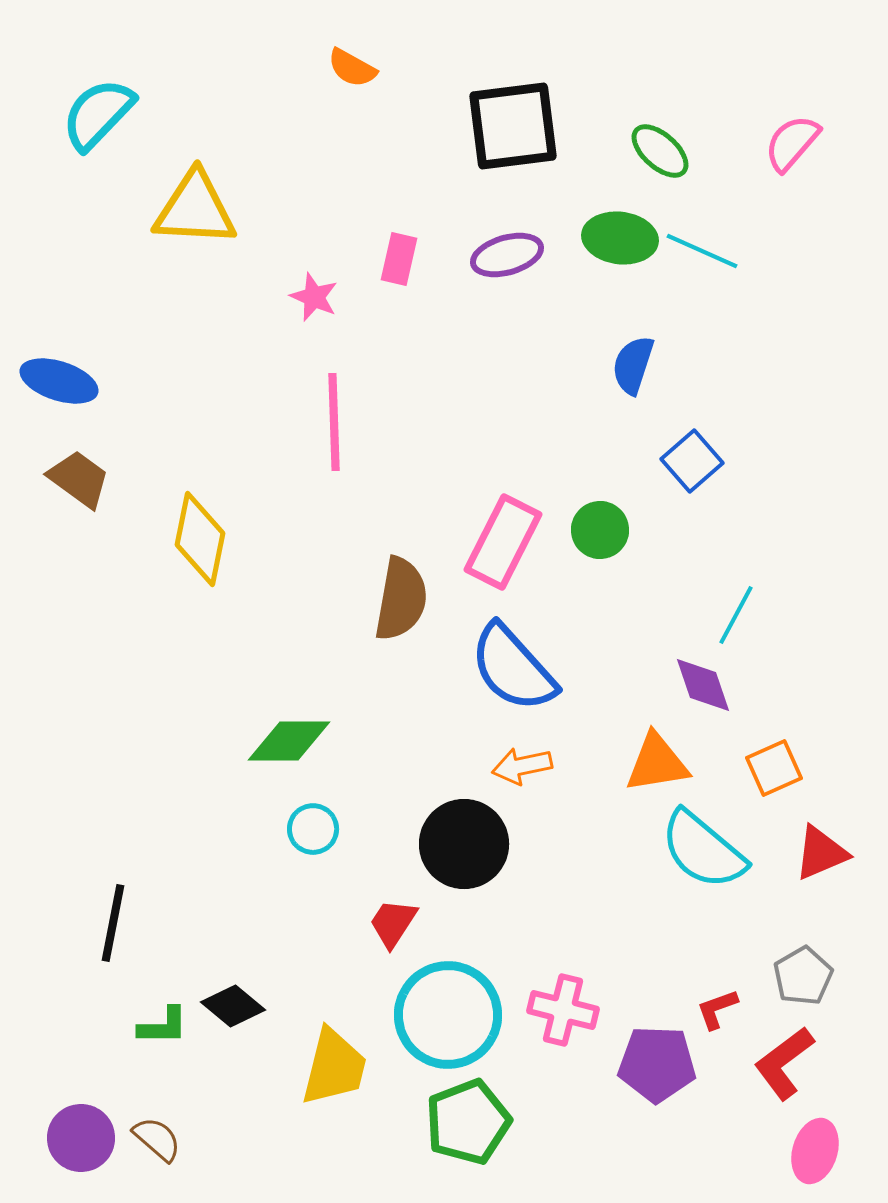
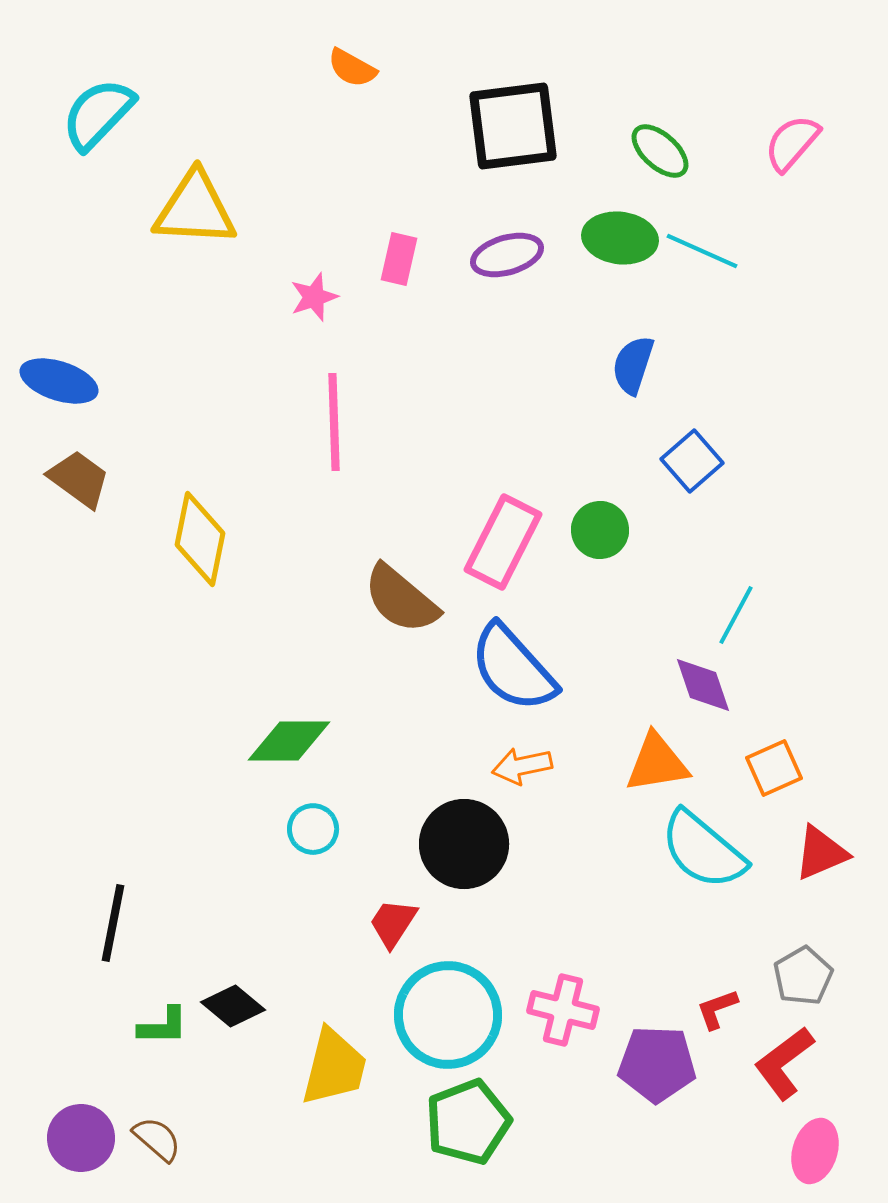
pink star at (314, 297): rotated 30 degrees clockwise
brown semicircle at (401, 599): rotated 120 degrees clockwise
